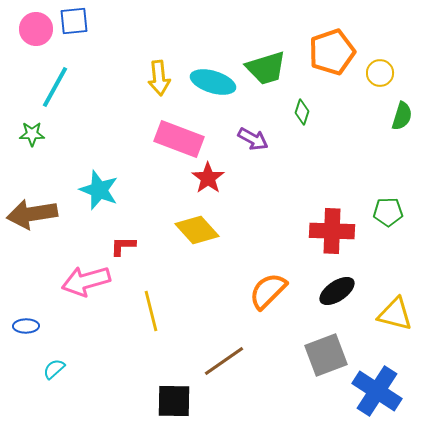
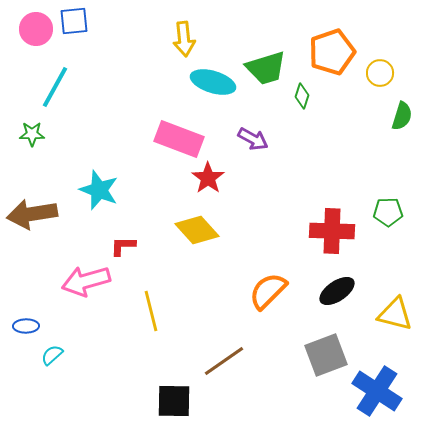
yellow arrow: moved 25 px right, 39 px up
green diamond: moved 16 px up
cyan semicircle: moved 2 px left, 14 px up
